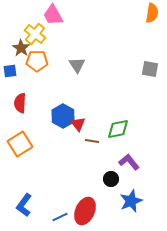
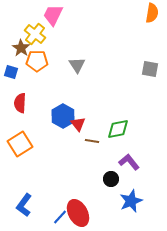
pink trapezoid: rotated 55 degrees clockwise
blue square: moved 1 px right, 1 px down; rotated 24 degrees clockwise
red ellipse: moved 7 px left, 2 px down; rotated 52 degrees counterclockwise
blue line: rotated 21 degrees counterclockwise
